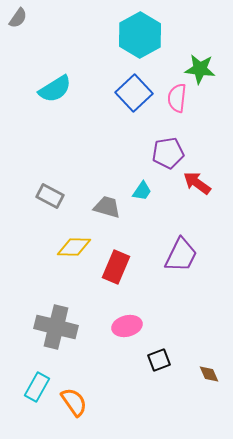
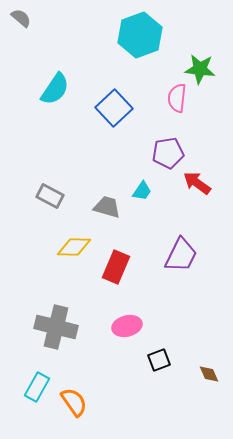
gray semicircle: moved 3 px right; rotated 85 degrees counterclockwise
cyan hexagon: rotated 9 degrees clockwise
cyan semicircle: rotated 24 degrees counterclockwise
blue square: moved 20 px left, 15 px down
